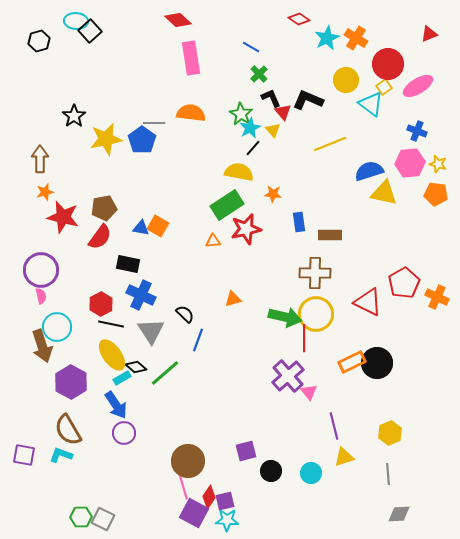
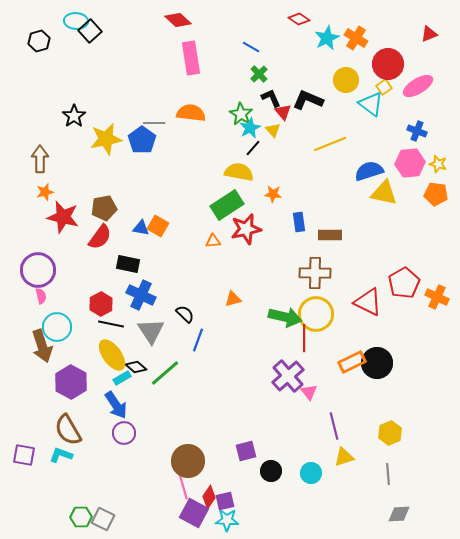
purple circle at (41, 270): moved 3 px left
